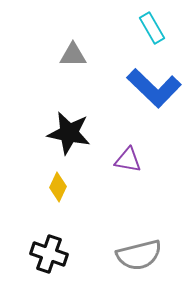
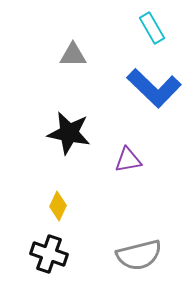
purple triangle: rotated 20 degrees counterclockwise
yellow diamond: moved 19 px down
